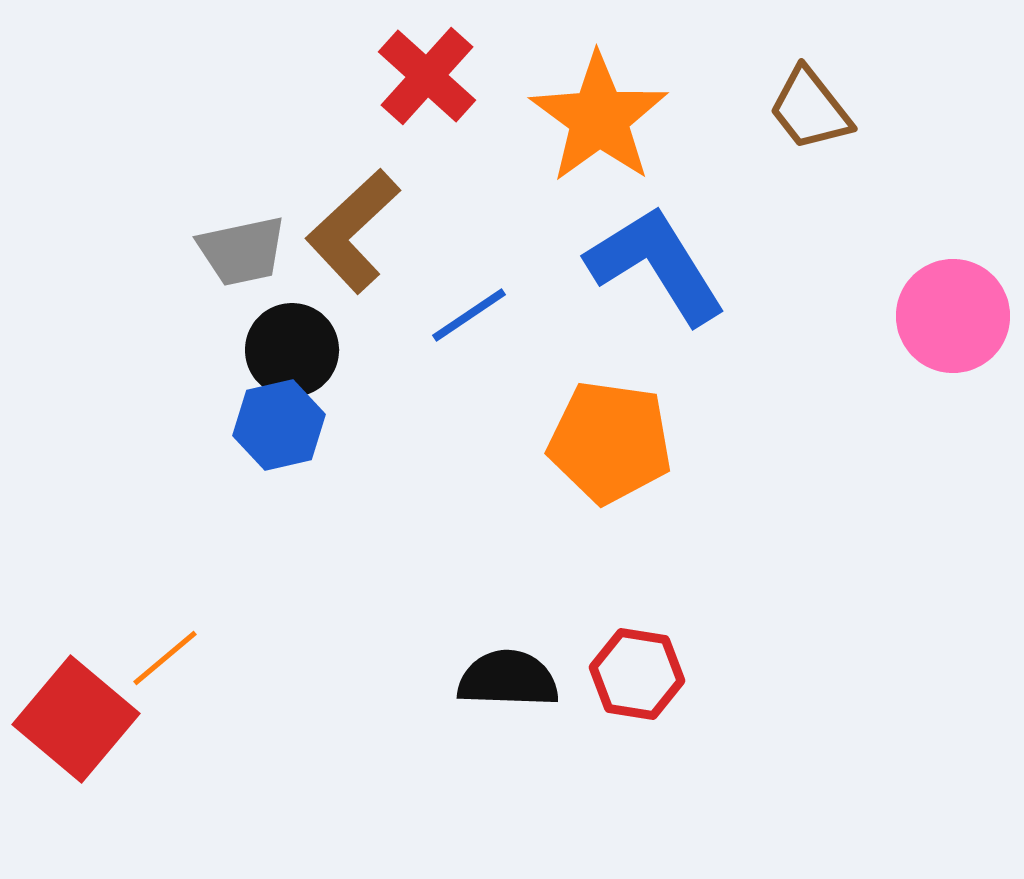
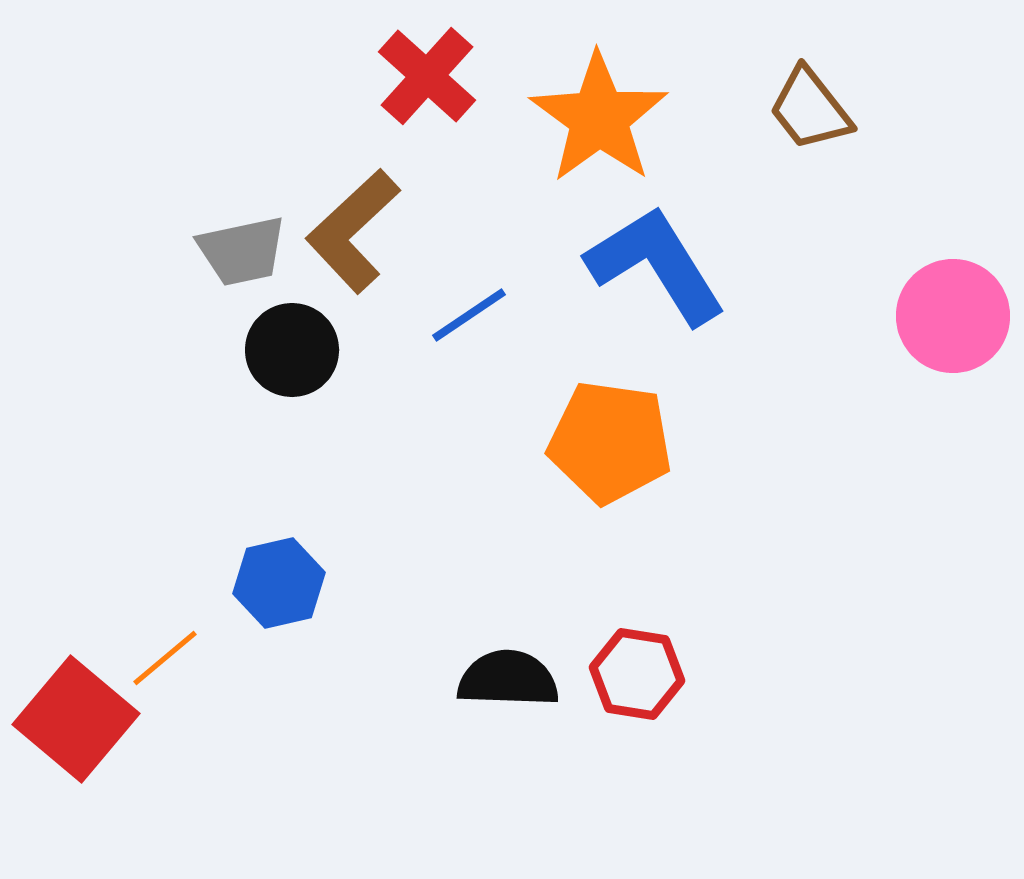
blue hexagon: moved 158 px down
